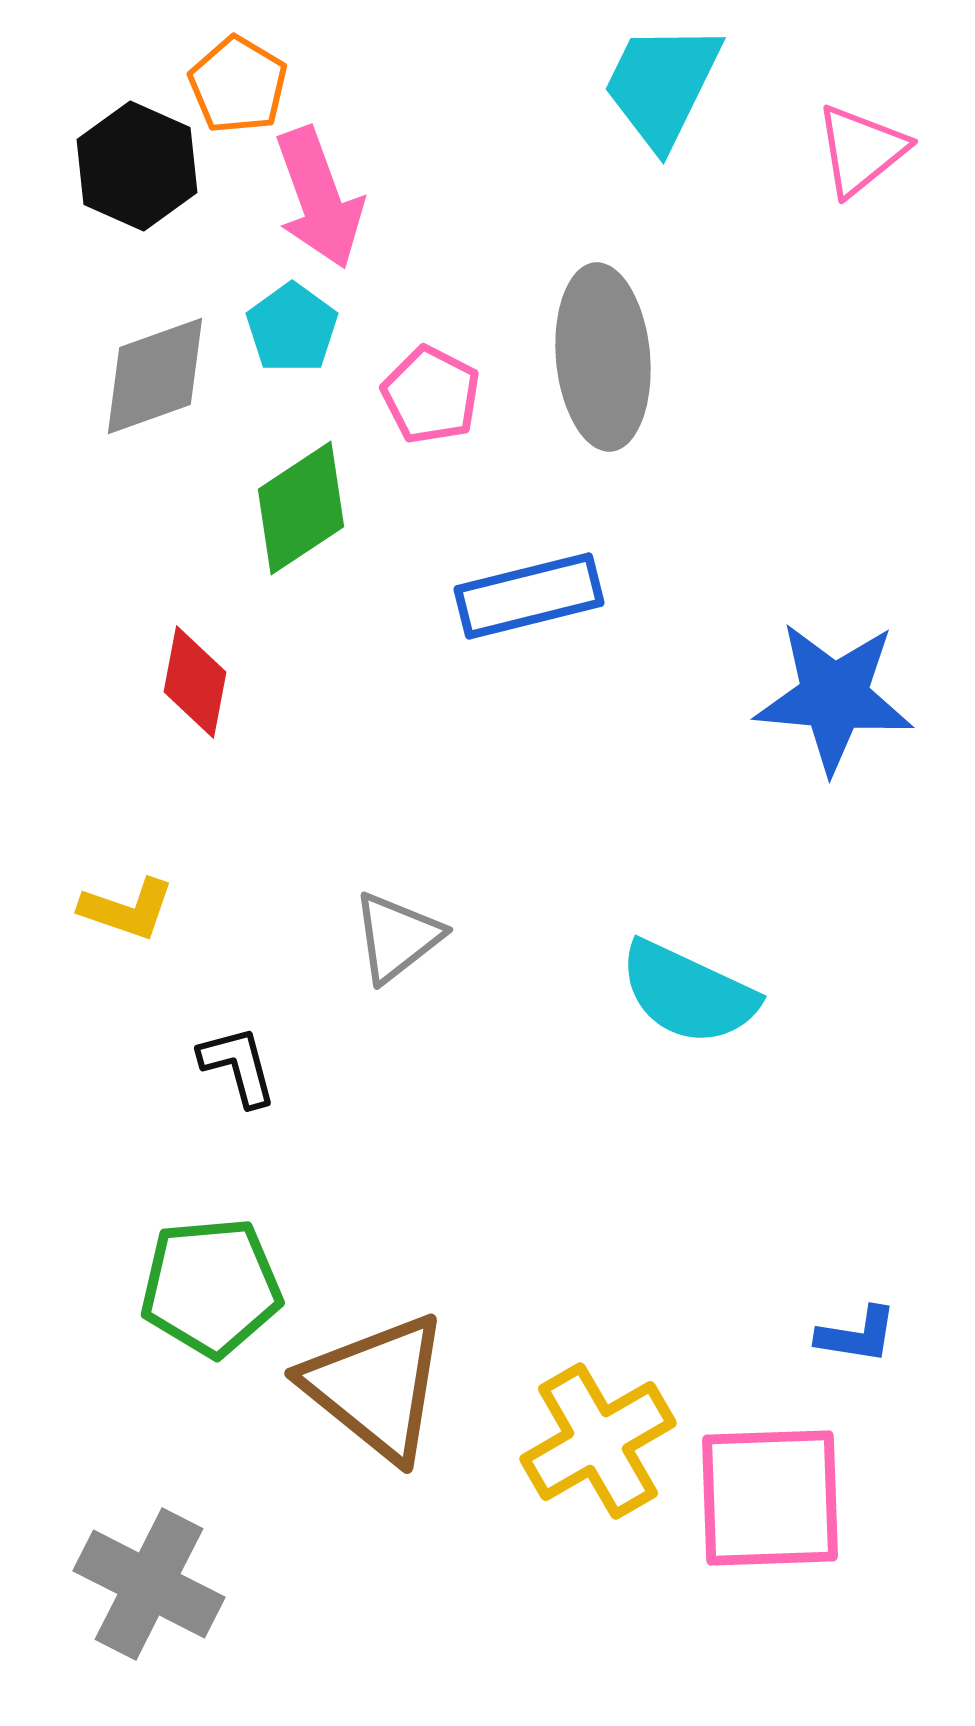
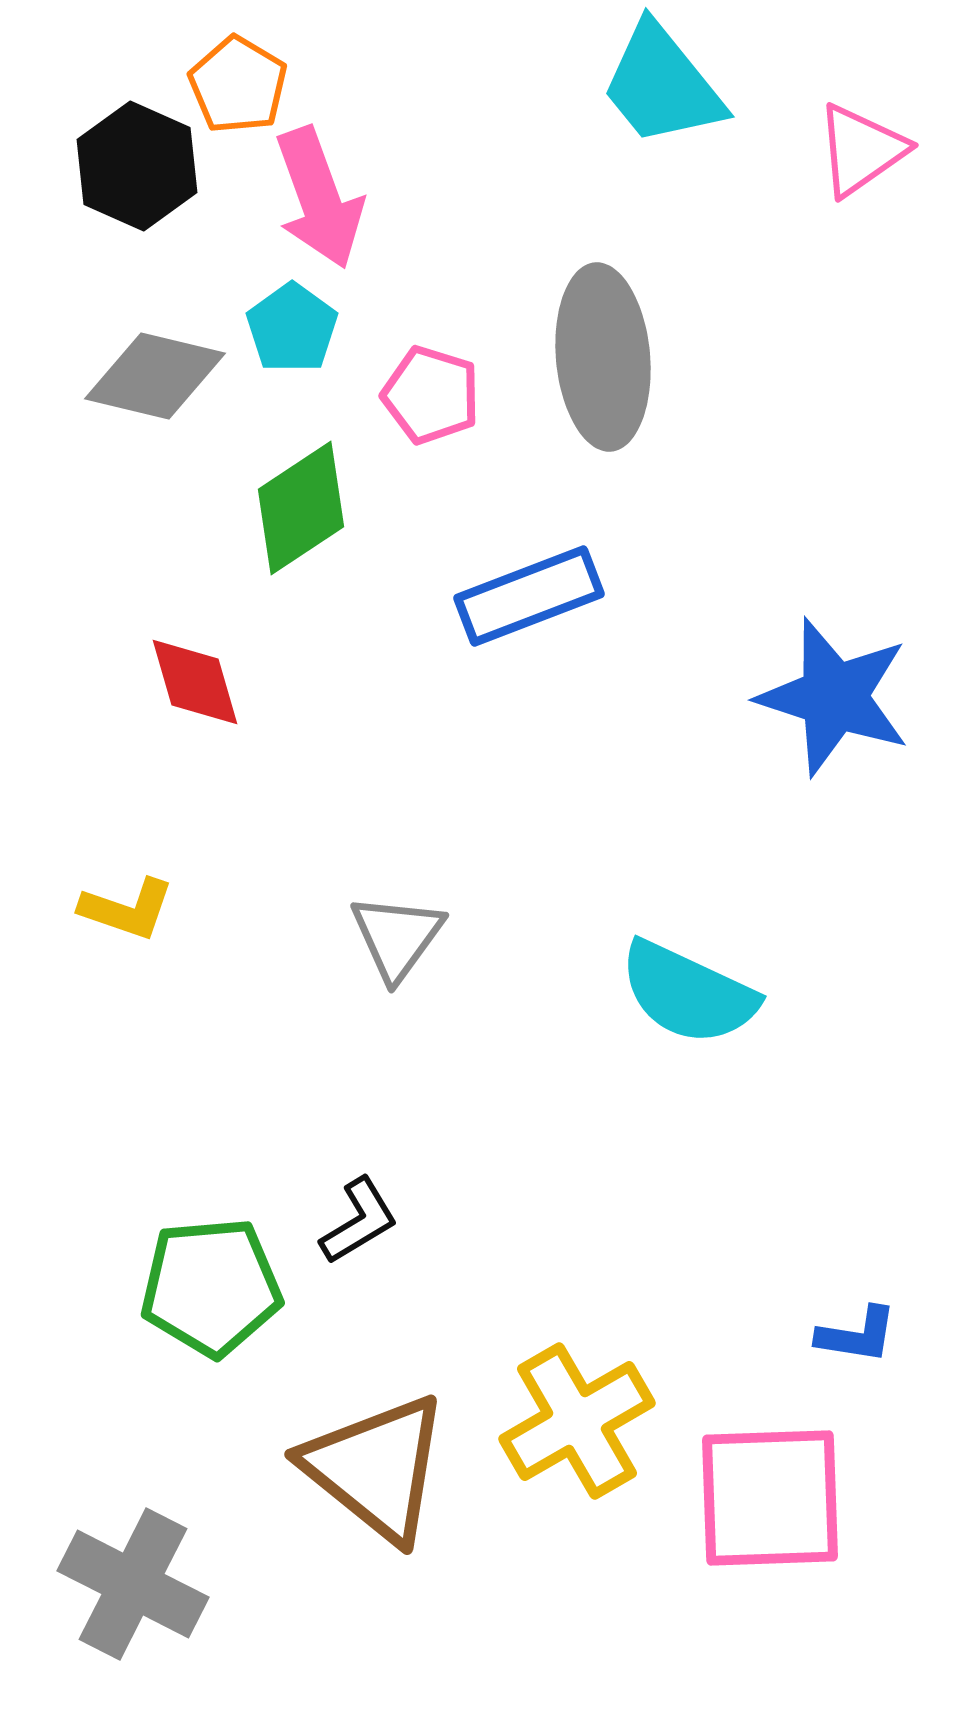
cyan trapezoid: rotated 65 degrees counterclockwise
pink triangle: rotated 4 degrees clockwise
gray diamond: rotated 33 degrees clockwise
pink pentagon: rotated 10 degrees counterclockwise
blue rectangle: rotated 7 degrees counterclockwise
red diamond: rotated 27 degrees counterclockwise
blue star: rotated 13 degrees clockwise
gray triangle: rotated 16 degrees counterclockwise
black L-shape: moved 121 px right, 155 px down; rotated 74 degrees clockwise
brown triangle: moved 81 px down
yellow cross: moved 21 px left, 20 px up
gray cross: moved 16 px left
